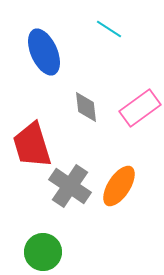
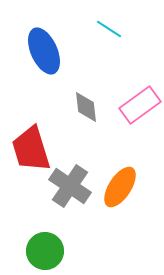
blue ellipse: moved 1 px up
pink rectangle: moved 3 px up
red trapezoid: moved 1 px left, 4 px down
orange ellipse: moved 1 px right, 1 px down
green circle: moved 2 px right, 1 px up
